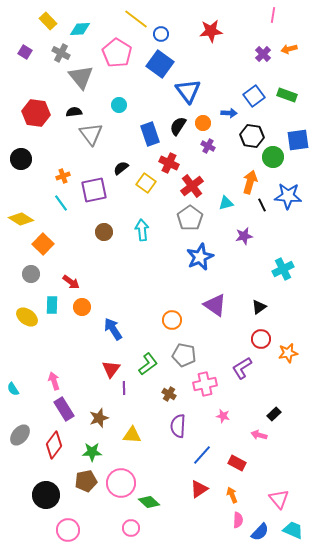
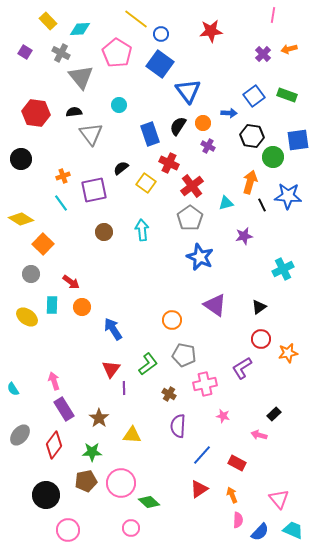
blue star at (200, 257): rotated 24 degrees counterclockwise
brown star at (99, 418): rotated 18 degrees counterclockwise
